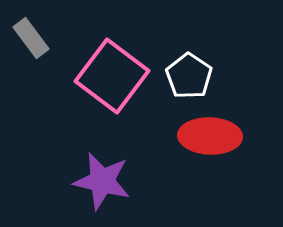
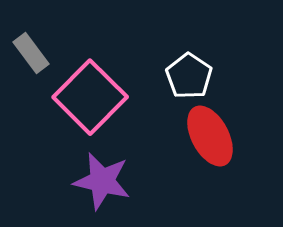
gray rectangle: moved 15 px down
pink square: moved 22 px left, 21 px down; rotated 8 degrees clockwise
red ellipse: rotated 60 degrees clockwise
